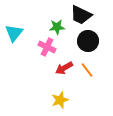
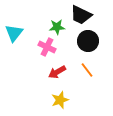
red arrow: moved 7 px left, 4 px down
